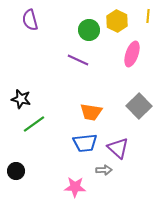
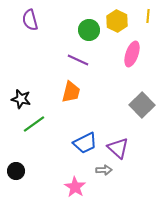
gray square: moved 3 px right, 1 px up
orange trapezoid: moved 20 px left, 20 px up; rotated 85 degrees counterclockwise
blue trapezoid: rotated 20 degrees counterclockwise
pink star: rotated 30 degrees clockwise
